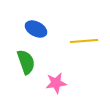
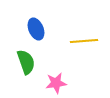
blue ellipse: rotated 40 degrees clockwise
